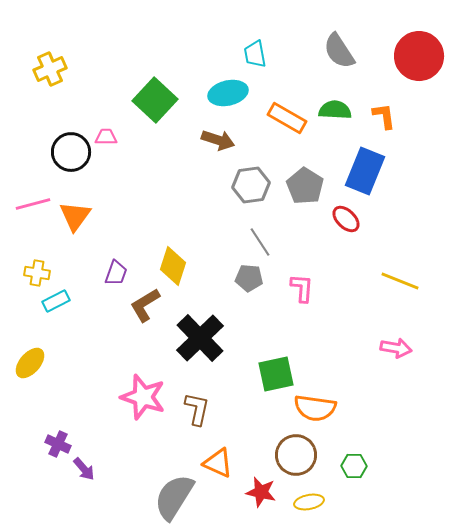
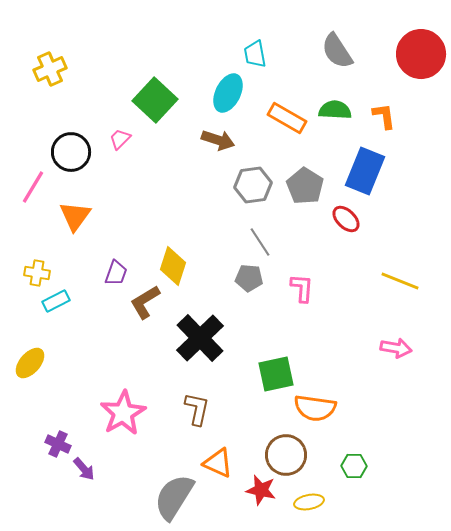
gray semicircle at (339, 51): moved 2 px left
red circle at (419, 56): moved 2 px right, 2 px up
cyan ellipse at (228, 93): rotated 51 degrees counterclockwise
pink trapezoid at (106, 137): moved 14 px right, 2 px down; rotated 45 degrees counterclockwise
gray hexagon at (251, 185): moved 2 px right
pink line at (33, 204): moved 17 px up; rotated 44 degrees counterclockwise
brown L-shape at (145, 305): moved 3 px up
pink star at (143, 397): moved 20 px left, 16 px down; rotated 24 degrees clockwise
brown circle at (296, 455): moved 10 px left
red star at (261, 492): moved 2 px up
